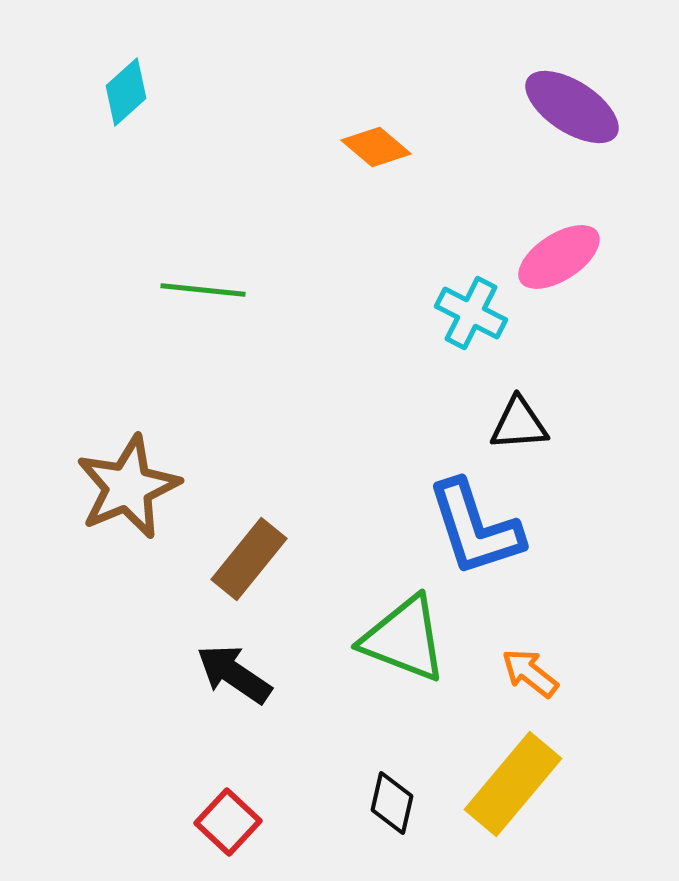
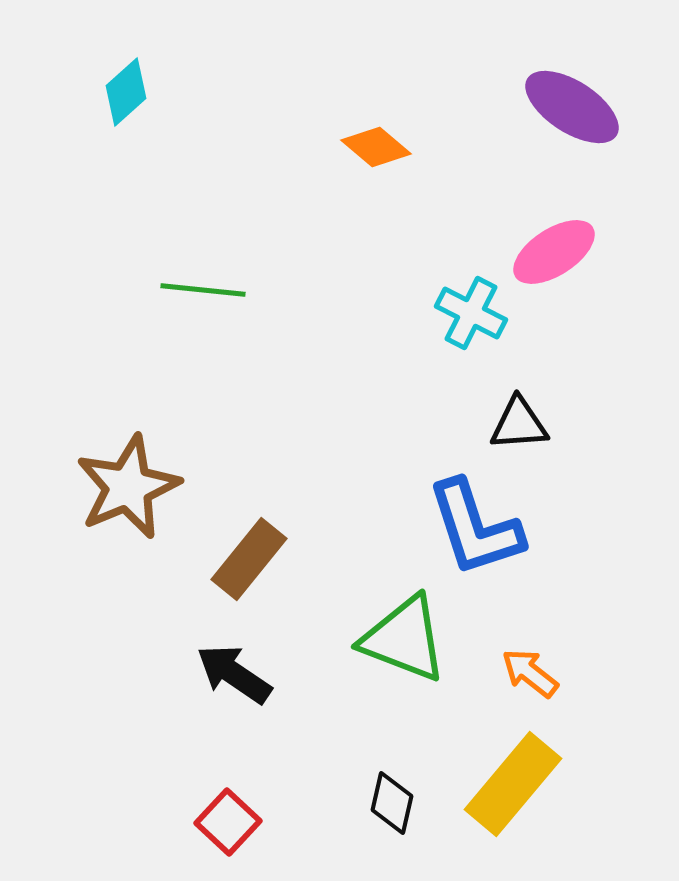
pink ellipse: moved 5 px left, 5 px up
